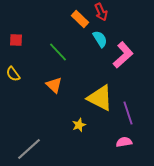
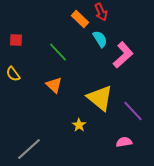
yellow triangle: rotated 12 degrees clockwise
purple line: moved 5 px right, 2 px up; rotated 25 degrees counterclockwise
yellow star: rotated 16 degrees counterclockwise
